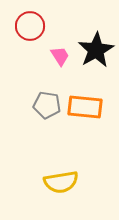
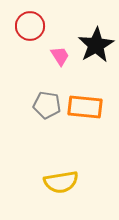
black star: moved 5 px up
